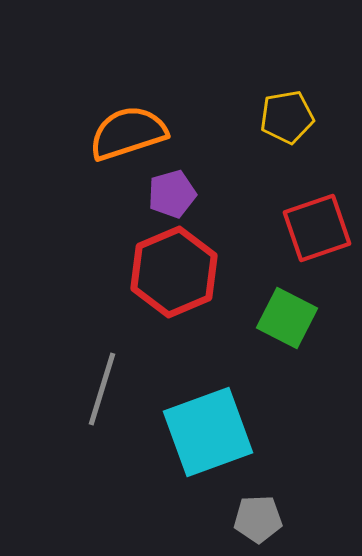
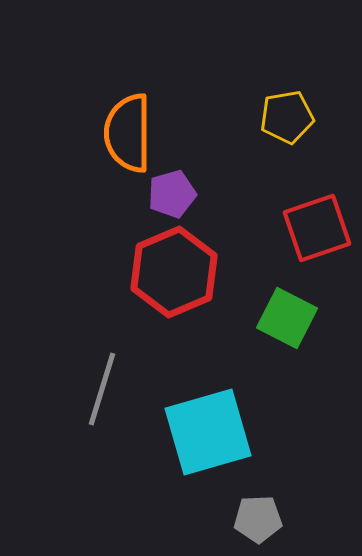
orange semicircle: rotated 72 degrees counterclockwise
cyan square: rotated 4 degrees clockwise
